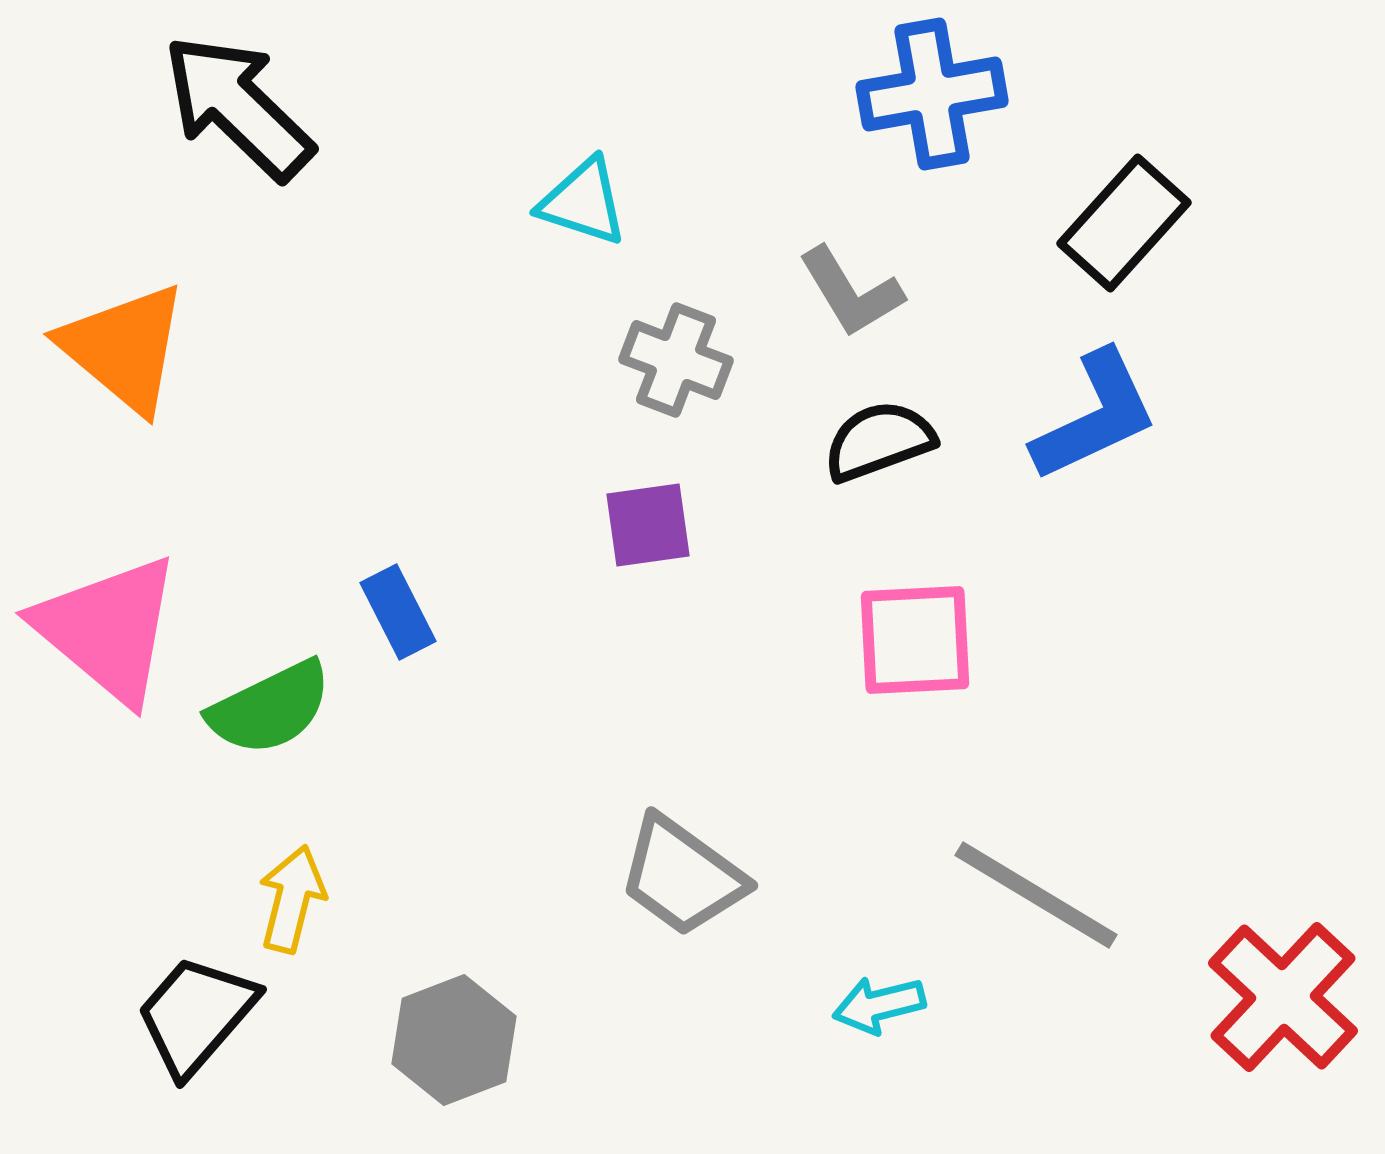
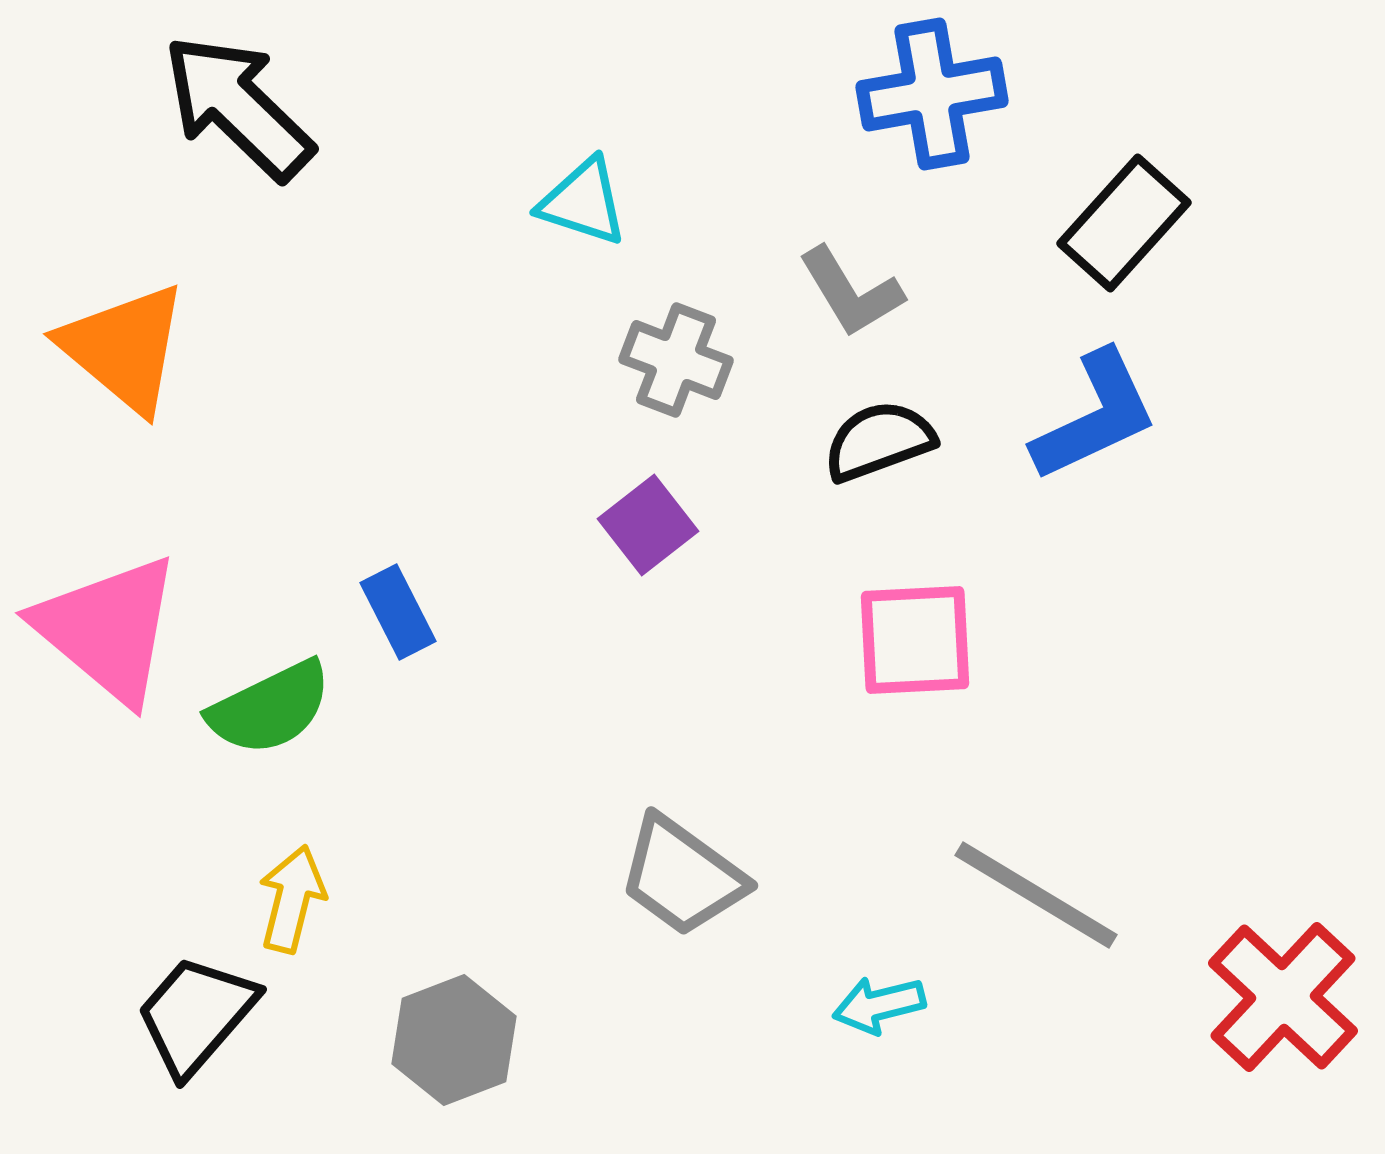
purple square: rotated 30 degrees counterclockwise
